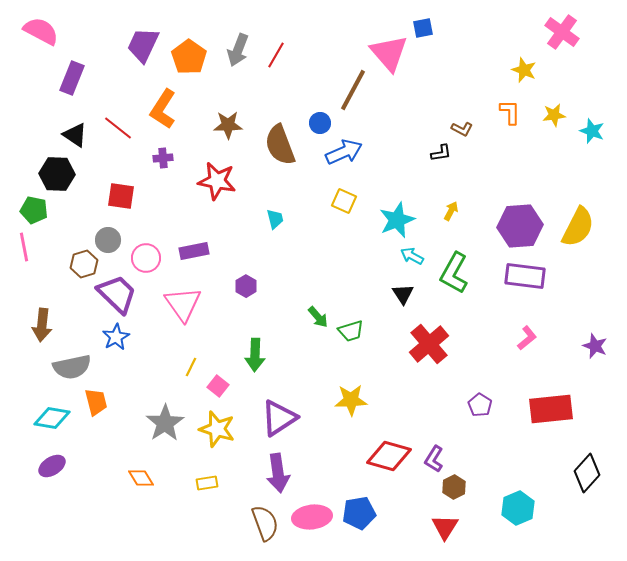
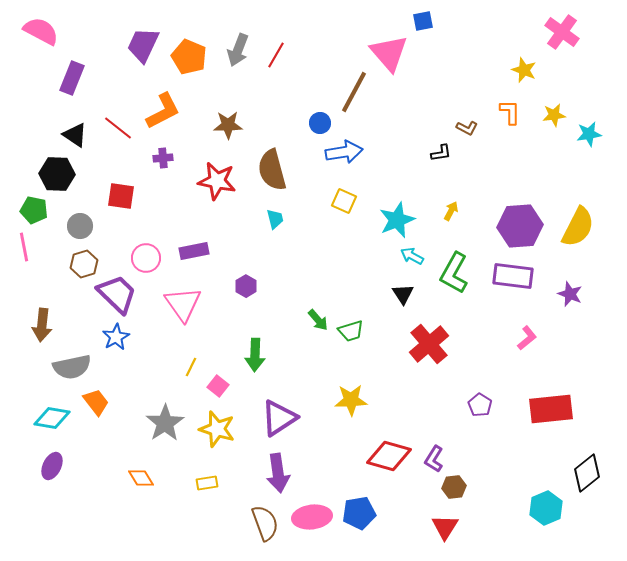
blue square at (423, 28): moved 7 px up
orange pentagon at (189, 57): rotated 12 degrees counterclockwise
brown line at (353, 90): moved 1 px right, 2 px down
orange L-shape at (163, 109): moved 2 px down; rotated 150 degrees counterclockwise
brown L-shape at (462, 129): moved 5 px right, 1 px up
cyan star at (592, 131): moved 3 px left, 3 px down; rotated 30 degrees counterclockwise
brown semicircle at (280, 145): moved 8 px left, 25 px down; rotated 6 degrees clockwise
blue arrow at (344, 152): rotated 15 degrees clockwise
gray circle at (108, 240): moved 28 px left, 14 px up
purple rectangle at (525, 276): moved 12 px left
green arrow at (318, 317): moved 3 px down
purple star at (595, 346): moved 25 px left, 52 px up
orange trapezoid at (96, 402): rotated 24 degrees counterclockwise
purple ellipse at (52, 466): rotated 32 degrees counterclockwise
black diamond at (587, 473): rotated 9 degrees clockwise
brown hexagon at (454, 487): rotated 20 degrees clockwise
cyan hexagon at (518, 508): moved 28 px right
